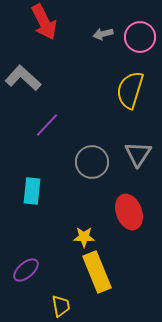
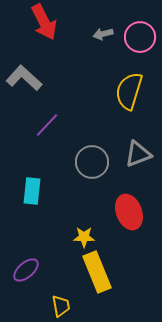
gray L-shape: moved 1 px right
yellow semicircle: moved 1 px left, 1 px down
gray triangle: rotated 36 degrees clockwise
